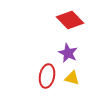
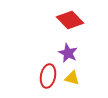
red ellipse: moved 1 px right
